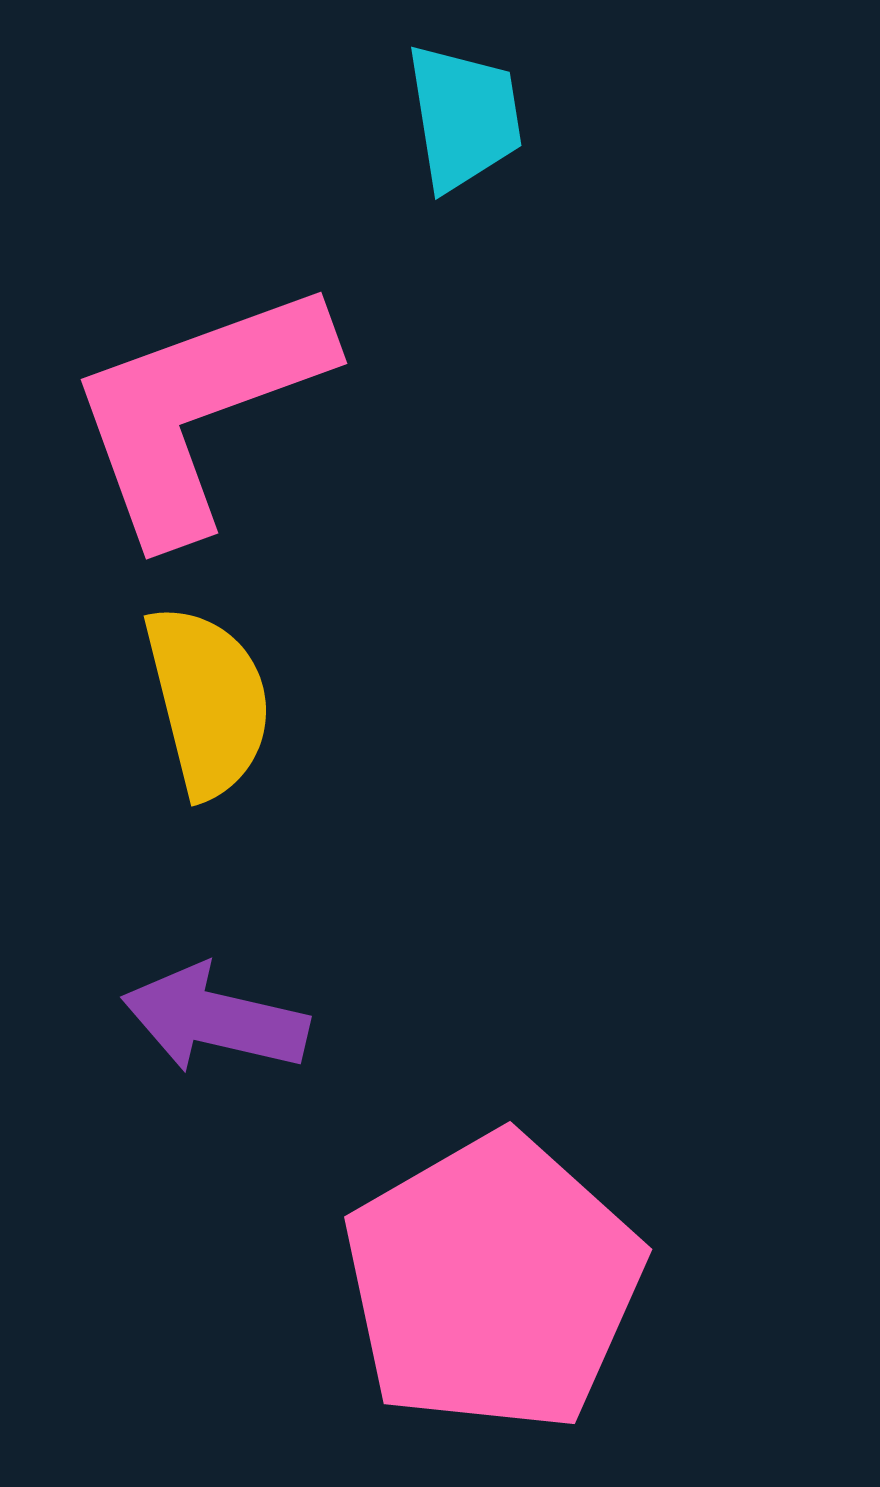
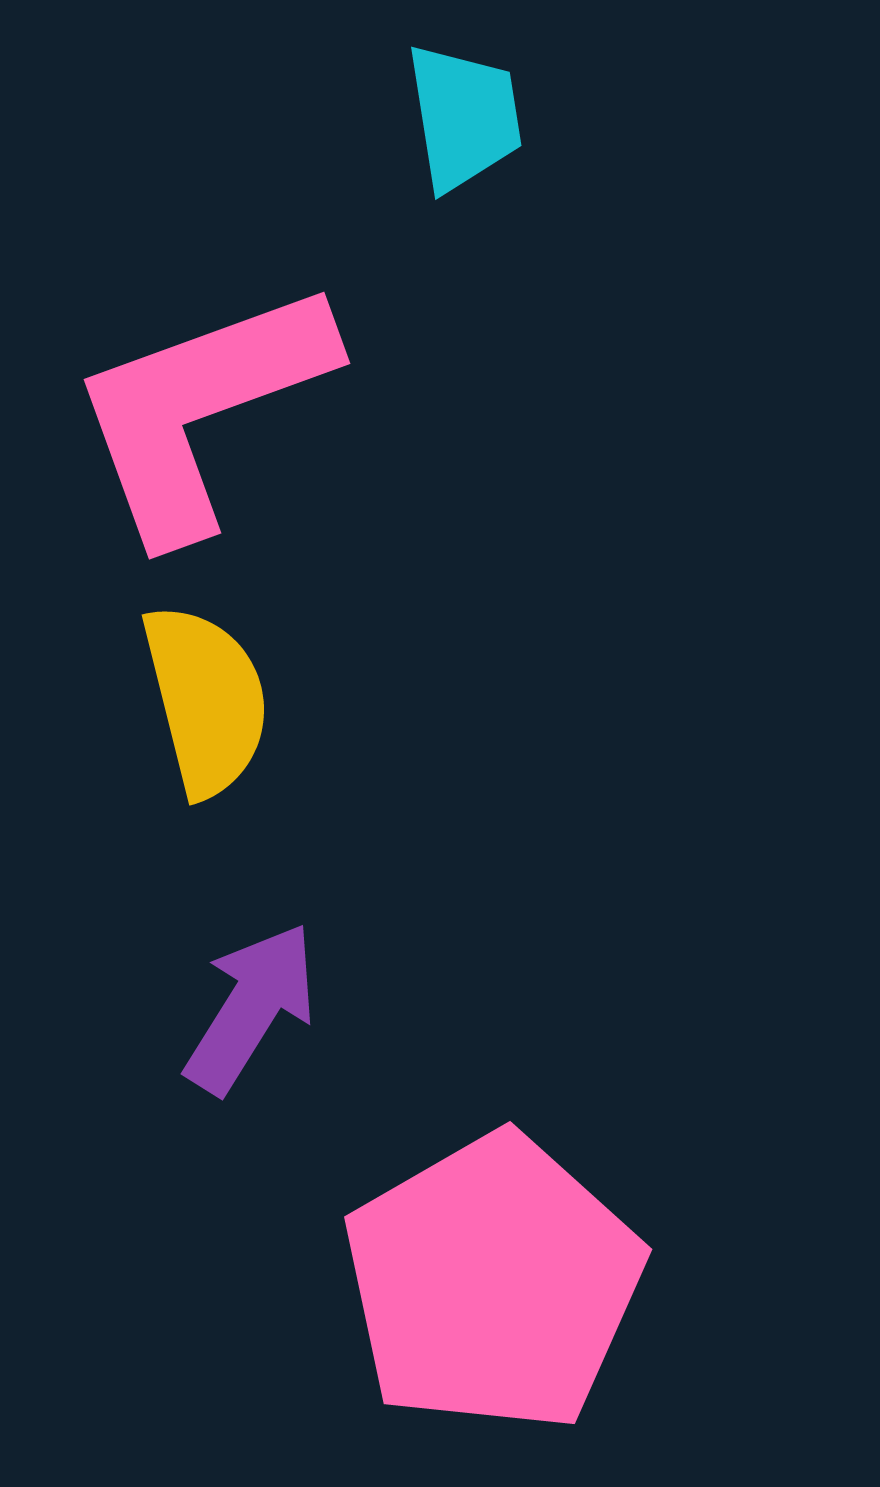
pink L-shape: moved 3 px right
yellow semicircle: moved 2 px left, 1 px up
purple arrow: moved 36 px right, 11 px up; rotated 109 degrees clockwise
